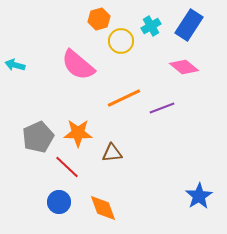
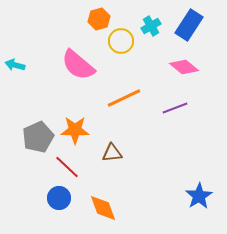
purple line: moved 13 px right
orange star: moved 3 px left, 3 px up
blue circle: moved 4 px up
